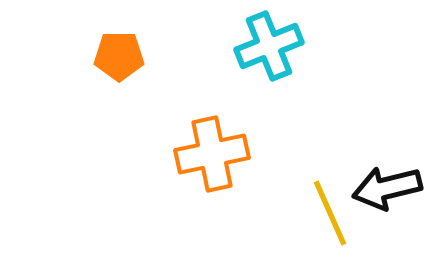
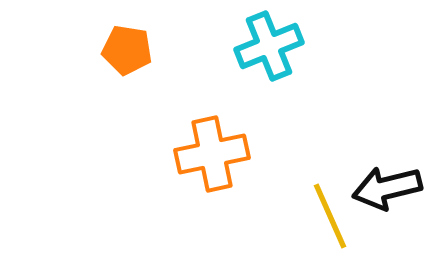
orange pentagon: moved 8 px right, 6 px up; rotated 9 degrees clockwise
yellow line: moved 3 px down
